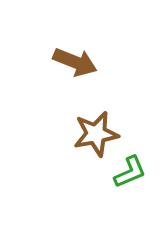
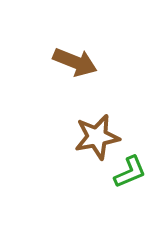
brown star: moved 1 px right, 3 px down
